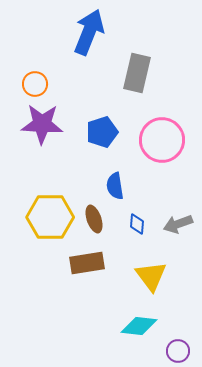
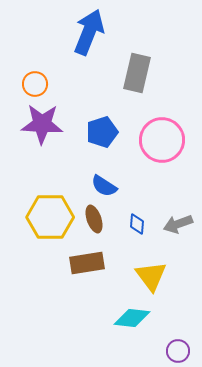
blue semicircle: moved 11 px left; rotated 48 degrees counterclockwise
cyan diamond: moved 7 px left, 8 px up
